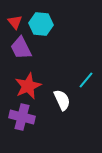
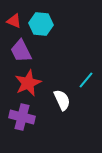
red triangle: moved 1 px left, 1 px up; rotated 28 degrees counterclockwise
purple trapezoid: moved 3 px down
red star: moved 3 px up
